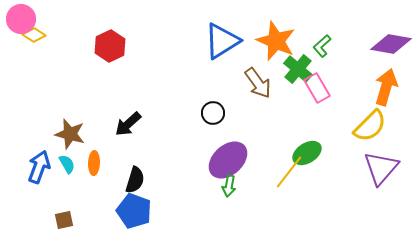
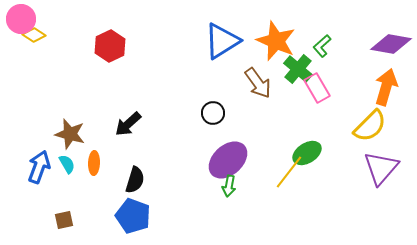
blue pentagon: moved 1 px left, 5 px down
